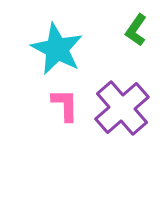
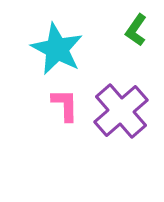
purple cross: moved 1 px left, 3 px down
